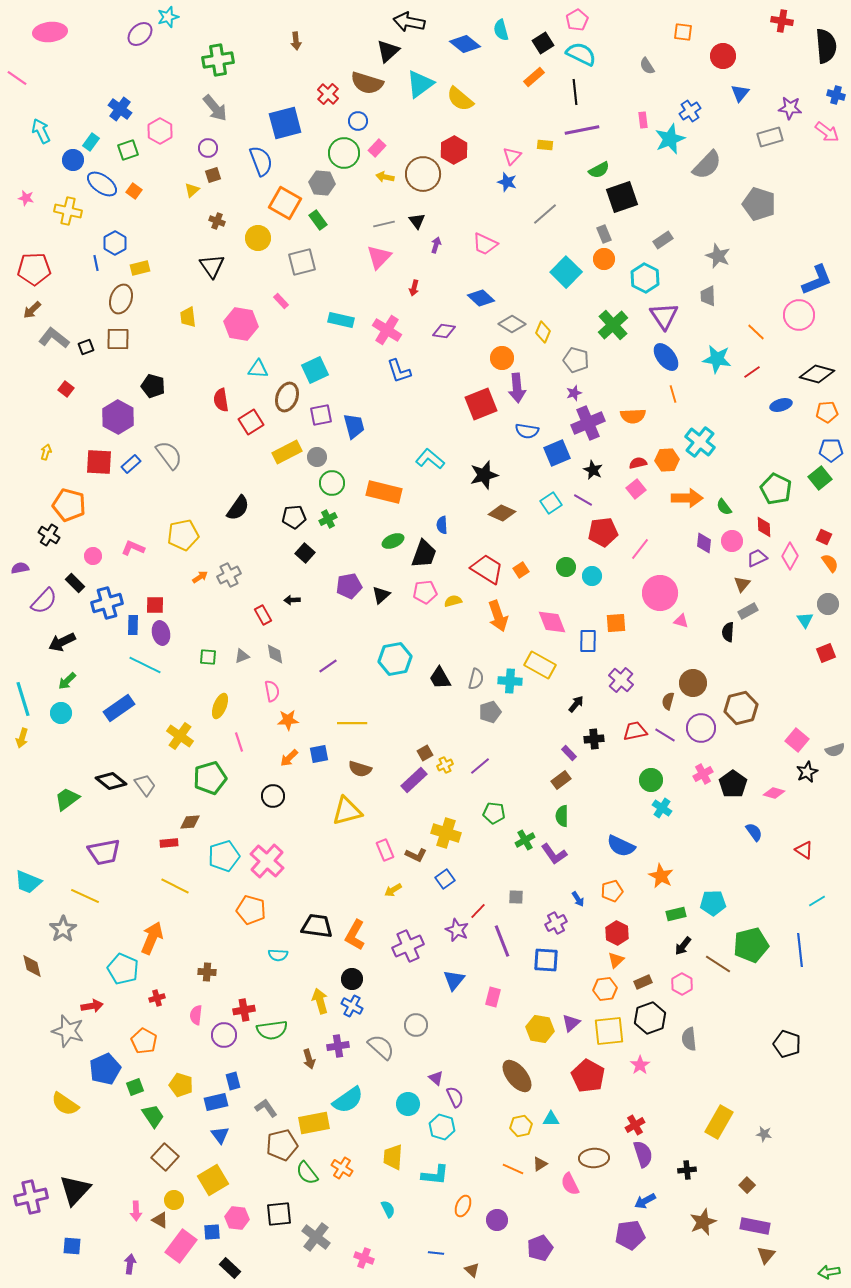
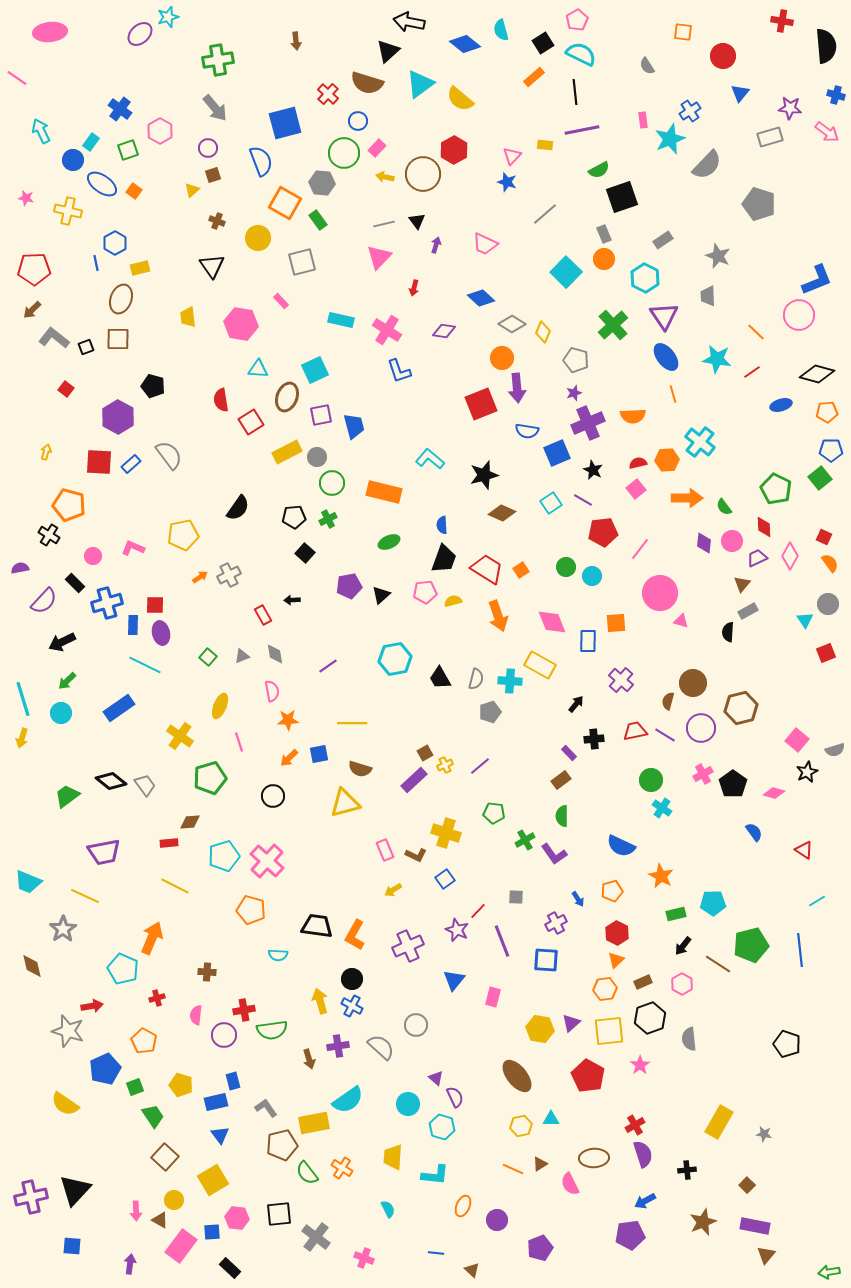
green ellipse at (393, 541): moved 4 px left, 1 px down
black trapezoid at (424, 554): moved 20 px right, 5 px down
green square at (208, 657): rotated 36 degrees clockwise
green trapezoid at (67, 799): moved 3 px up
yellow triangle at (347, 811): moved 2 px left, 8 px up
